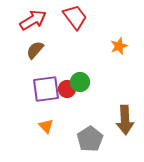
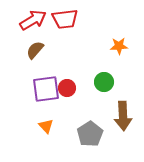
red trapezoid: moved 10 px left, 2 px down; rotated 120 degrees clockwise
orange star: rotated 18 degrees clockwise
green circle: moved 24 px right
red circle: moved 1 px up
brown arrow: moved 2 px left, 4 px up
gray pentagon: moved 5 px up
